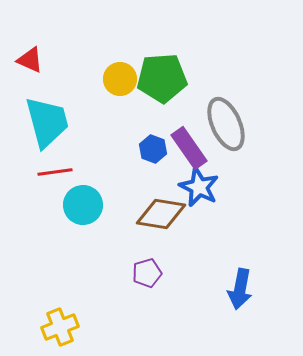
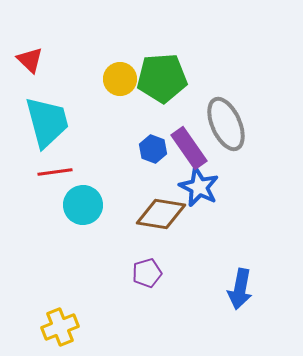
red triangle: rotated 20 degrees clockwise
